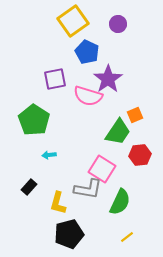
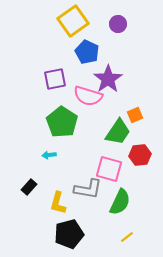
green pentagon: moved 28 px right, 2 px down
pink square: moved 7 px right; rotated 16 degrees counterclockwise
